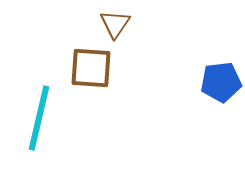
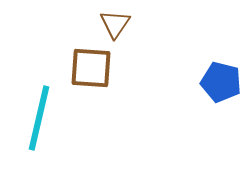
blue pentagon: rotated 21 degrees clockwise
